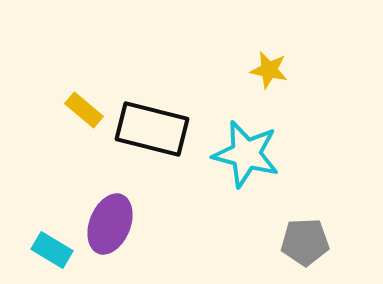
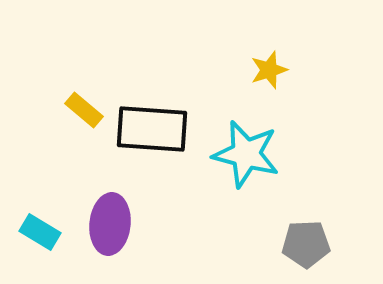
yellow star: rotated 30 degrees counterclockwise
black rectangle: rotated 10 degrees counterclockwise
purple ellipse: rotated 16 degrees counterclockwise
gray pentagon: moved 1 px right, 2 px down
cyan rectangle: moved 12 px left, 18 px up
